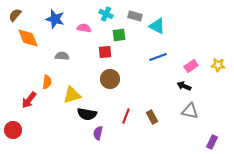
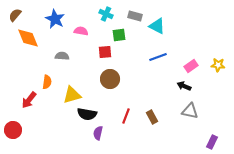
blue star: rotated 12 degrees clockwise
pink semicircle: moved 3 px left, 3 px down
